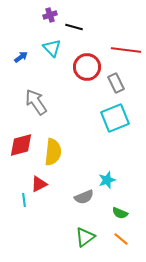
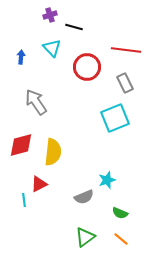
blue arrow: rotated 48 degrees counterclockwise
gray rectangle: moved 9 px right
